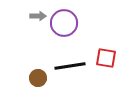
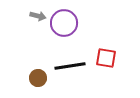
gray arrow: rotated 14 degrees clockwise
